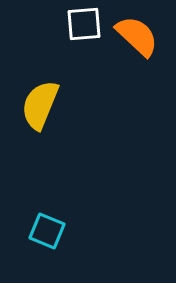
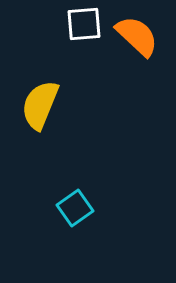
cyan square: moved 28 px right, 23 px up; rotated 33 degrees clockwise
